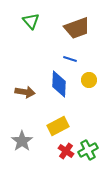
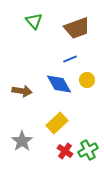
green triangle: moved 3 px right
blue line: rotated 40 degrees counterclockwise
yellow circle: moved 2 px left
blue diamond: rotated 32 degrees counterclockwise
brown arrow: moved 3 px left, 1 px up
yellow rectangle: moved 1 px left, 3 px up; rotated 15 degrees counterclockwise
red cross: moved 1 px left
